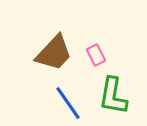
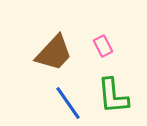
pink rectangle: moved 7 px right, 9 px up
green L-shape: rotated 15 degrees counterclockwise
